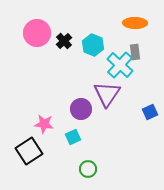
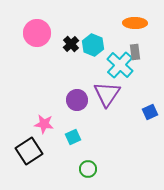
black cross: moved 7 px right, 3 px down
purple circle: moved 4 px left, 9 px up
